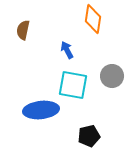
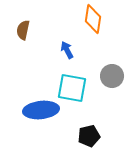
cyan square: moved 1 px left, 3 px down
